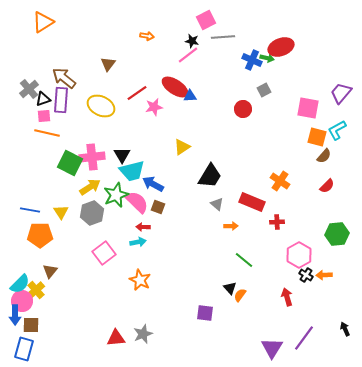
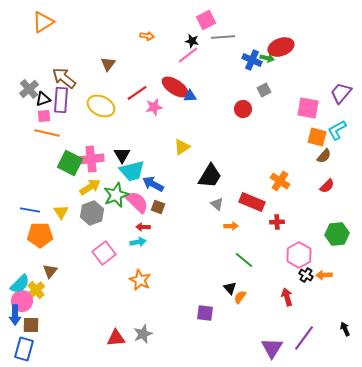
pink cross at (92, 157): moved 1 px left, 2 px down
orange semicircle at (240, 295): moved 2 px down
